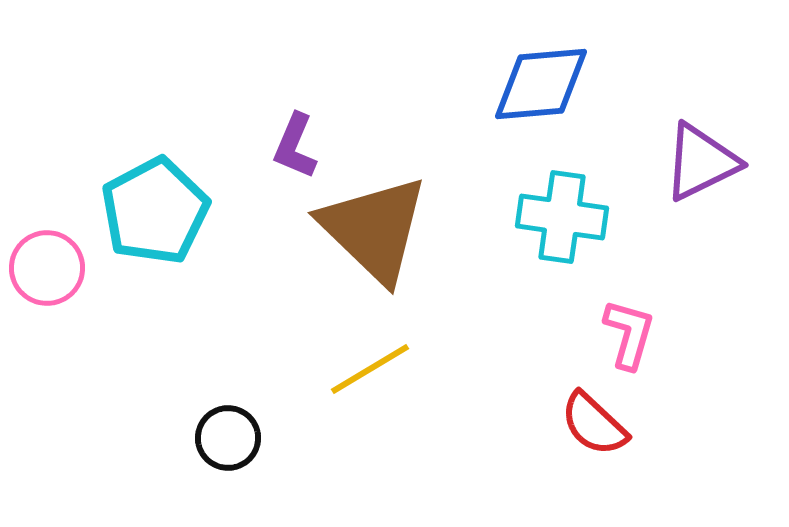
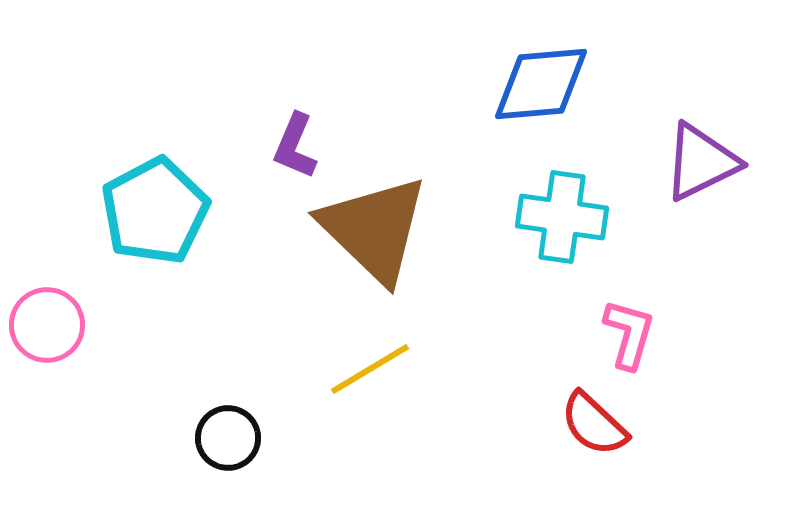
pink circle: moved 57 px down
